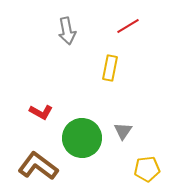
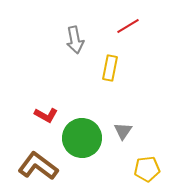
gray arrow: moved 8 px right, 9 px down
red L-shape: moved 5 px right, 3 px down
